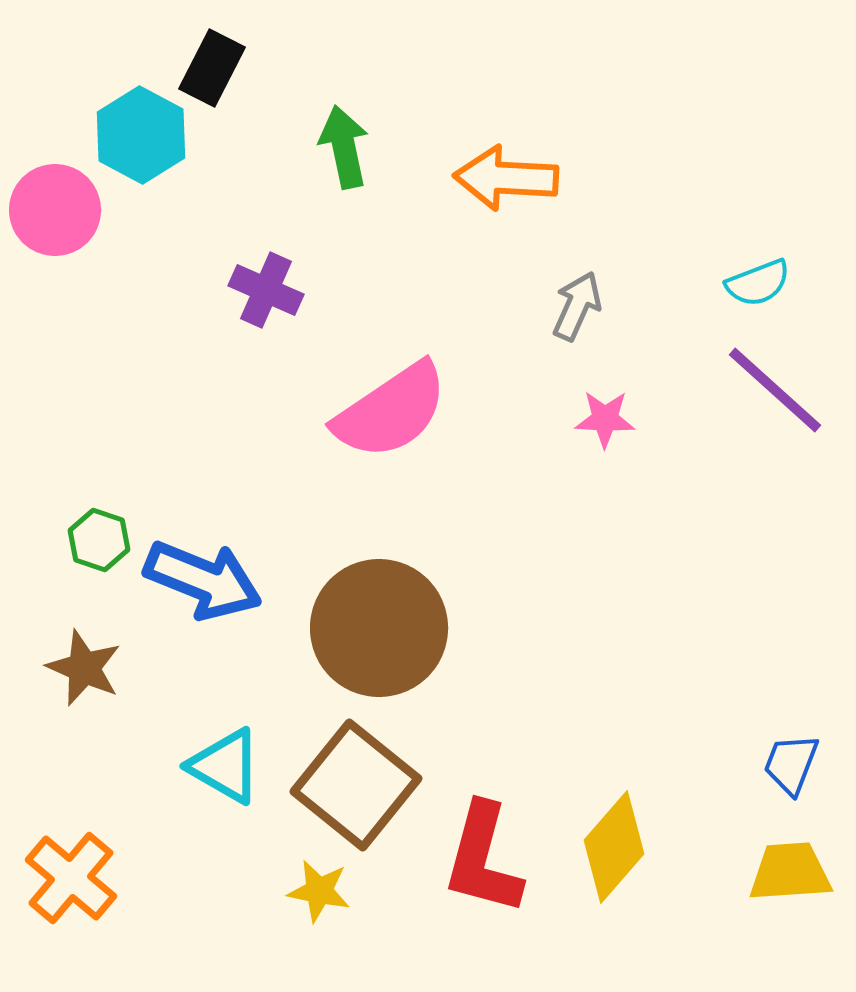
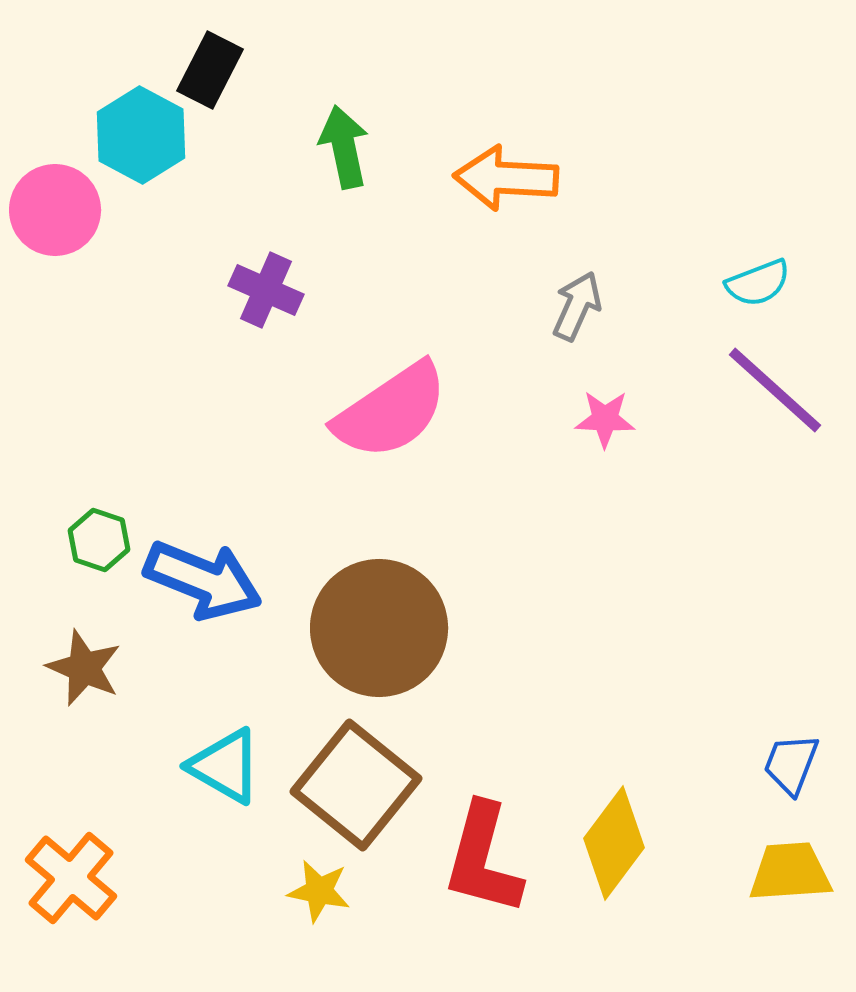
black rectangle: moved 2 px left, 2 px down
yellow diamond: moved 4 px up; rotated 4 degrees counterclockwise
